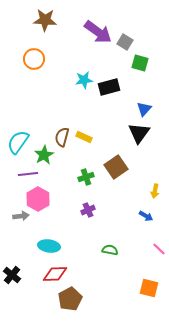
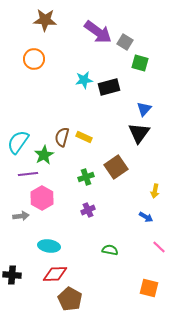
pink hexagon: moved 4 px right, 1 px up
blue arrow: moved 1 px down
pink line: moved 2 px up
black cross: rotated 36 degrees counterclockwise
brown pentagon: rotated 15 degrees counterclockwise
